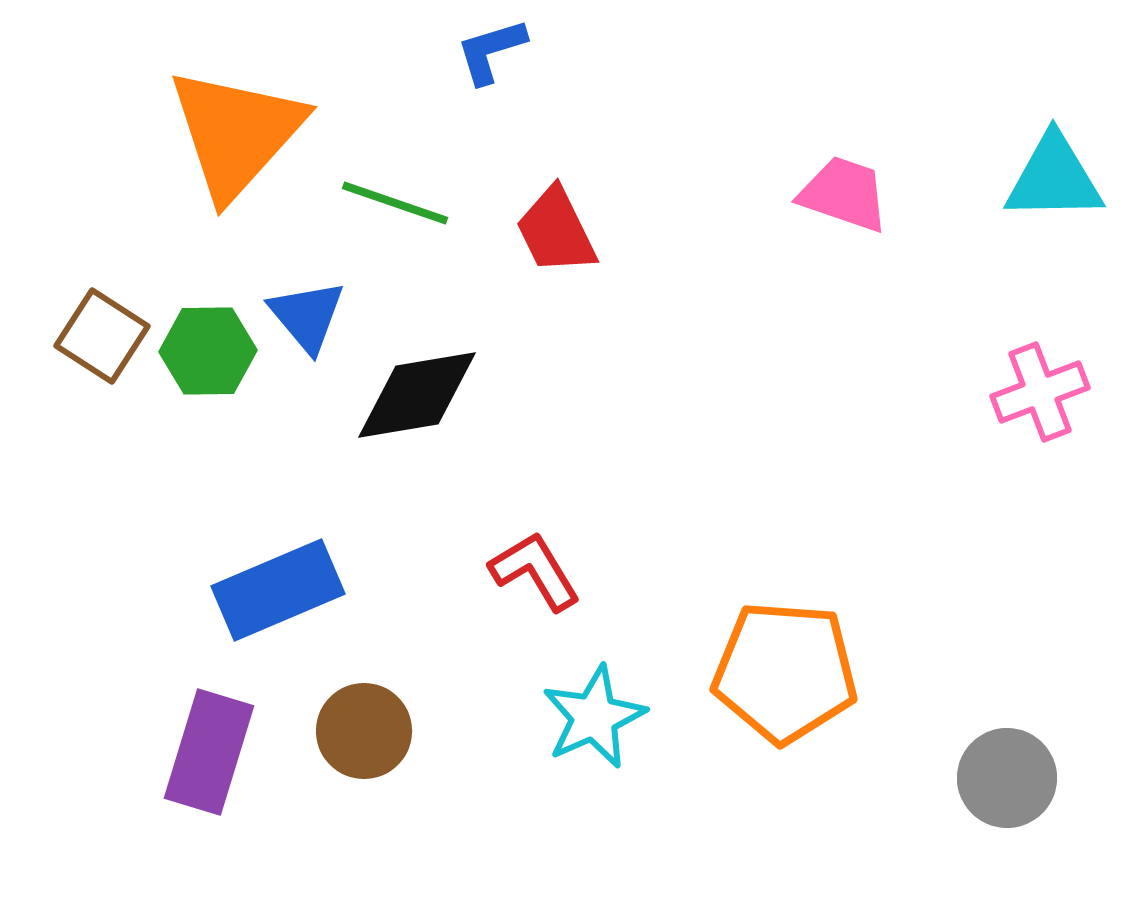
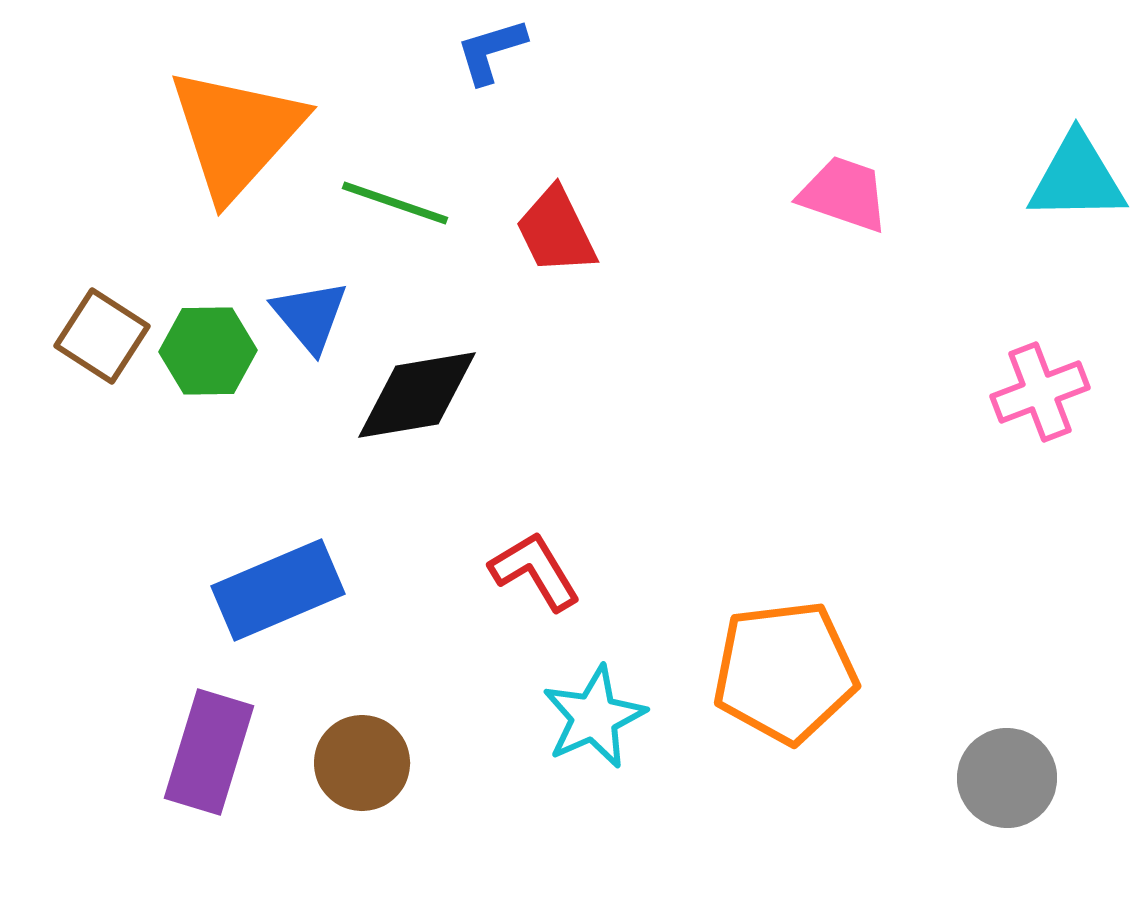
cyan triangle: moved 23 px right
blue triangle: moved 3 px right
orange pentagon: rotated 11 degrees counterclockwise
brown circle: moved 2 px left, 32 px down
